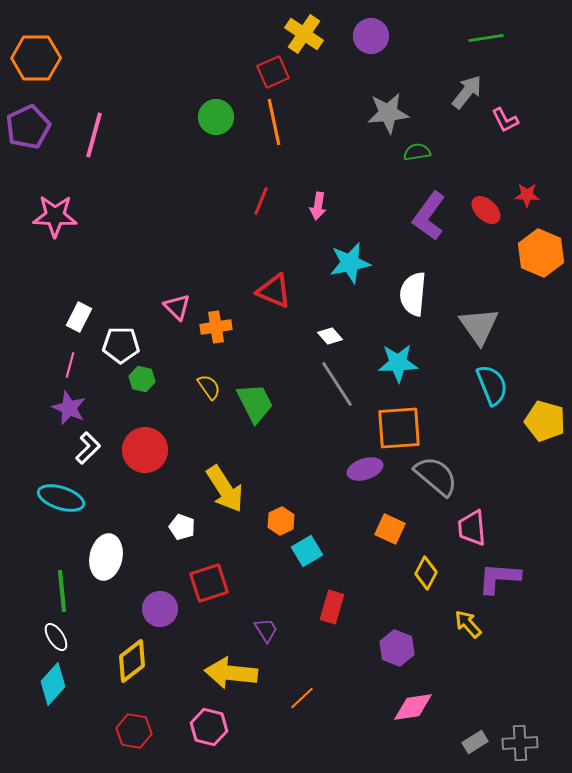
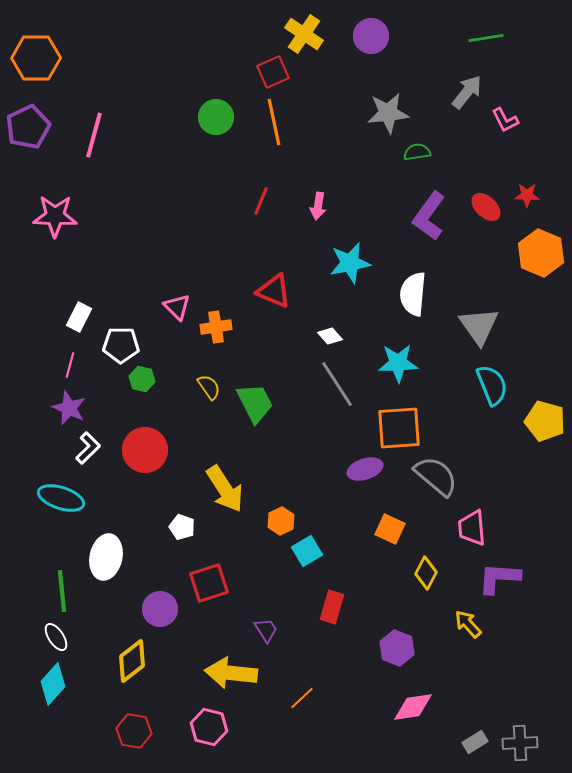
red ellipse at (486, 210): moved 3 px up
